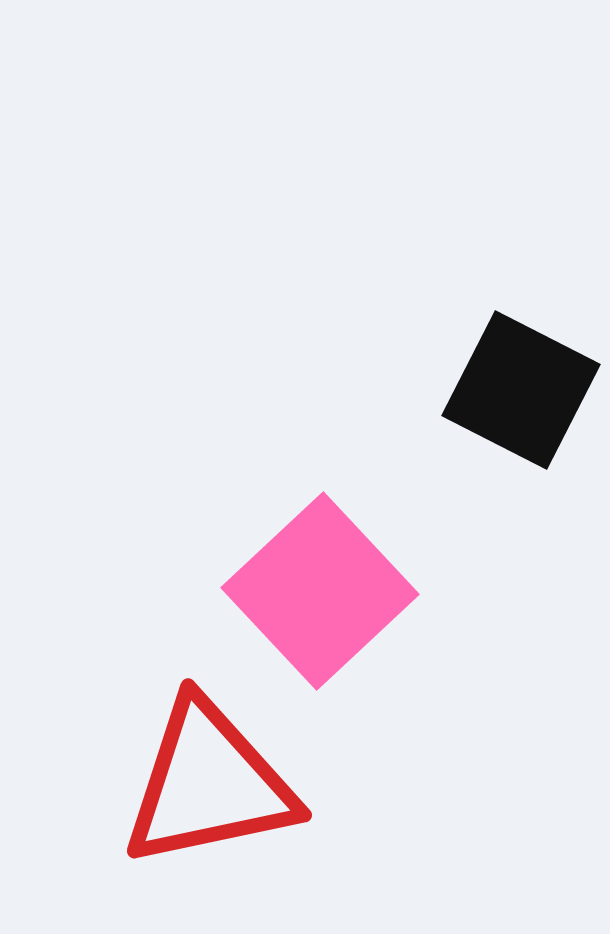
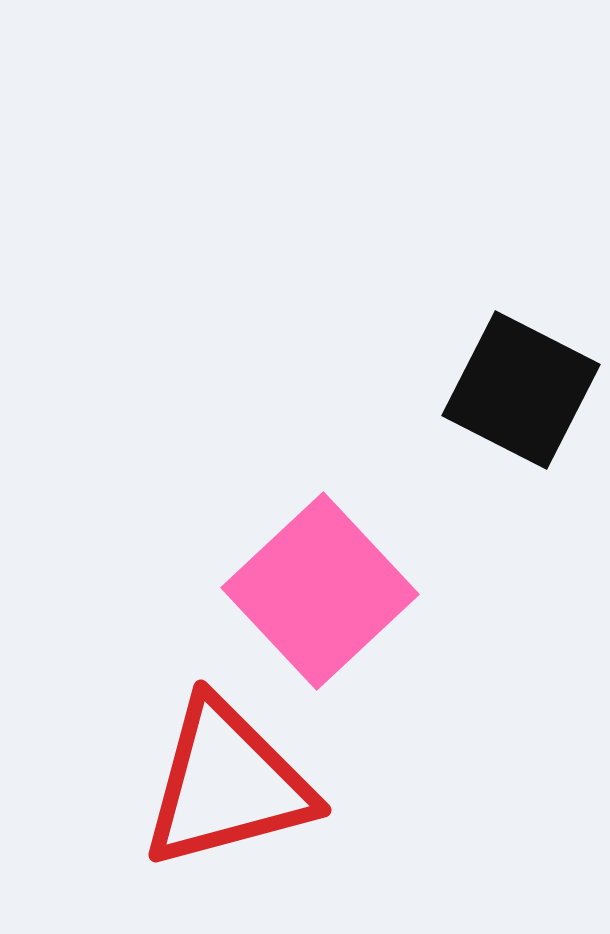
red triangle: moved 18 px right; rotated 3 degrees counterclockwise
